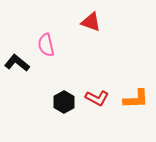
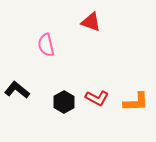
black L-shape: moved 27 px down
orange L-shape: moved 3 px down
